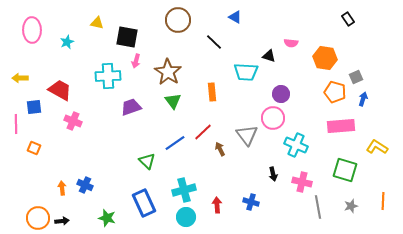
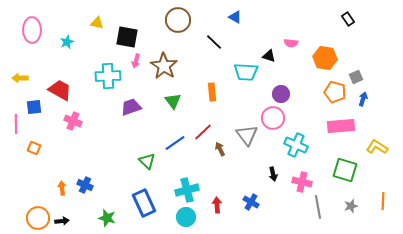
brown star at (168, 72): moved 4 px left, 6 px up
cyan cross at (184, 190): moved 3 px right
blue cross at (251, 202): rotated 14 degrees clockwise
